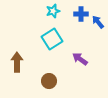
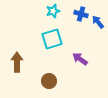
blue cross: rotated 16 degrees clockwise
cyan square: rotated 15 degrees clockwise
